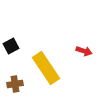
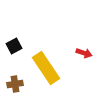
black square: moved 3 px right
red arrow: moved 2 px down
